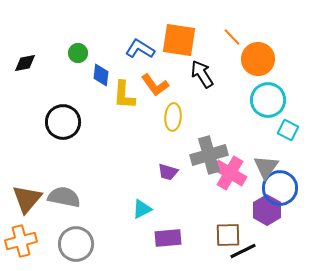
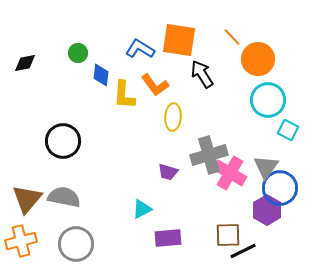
black circle: moved 19 px down
